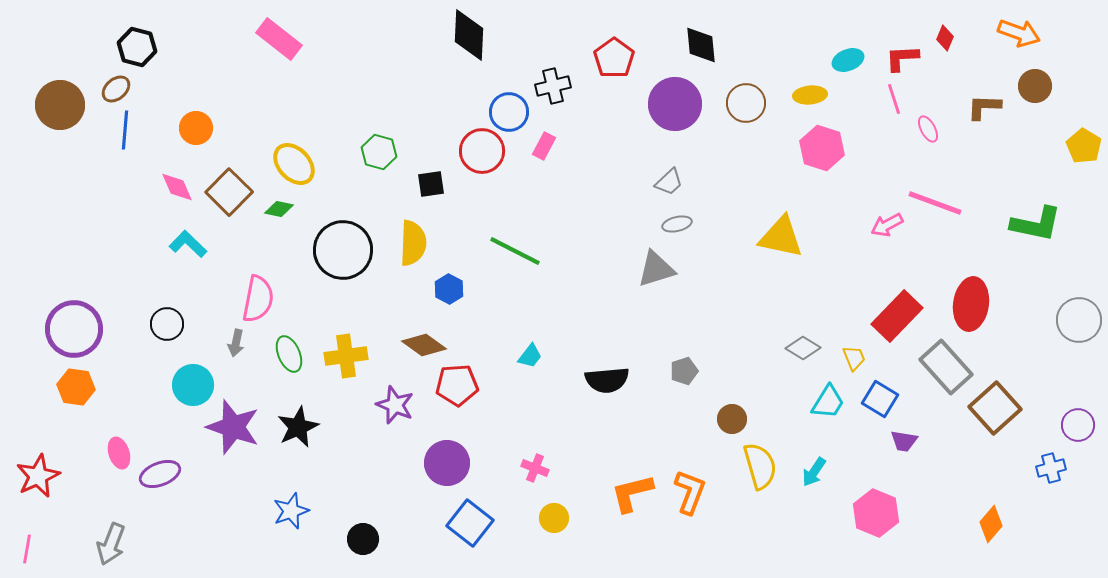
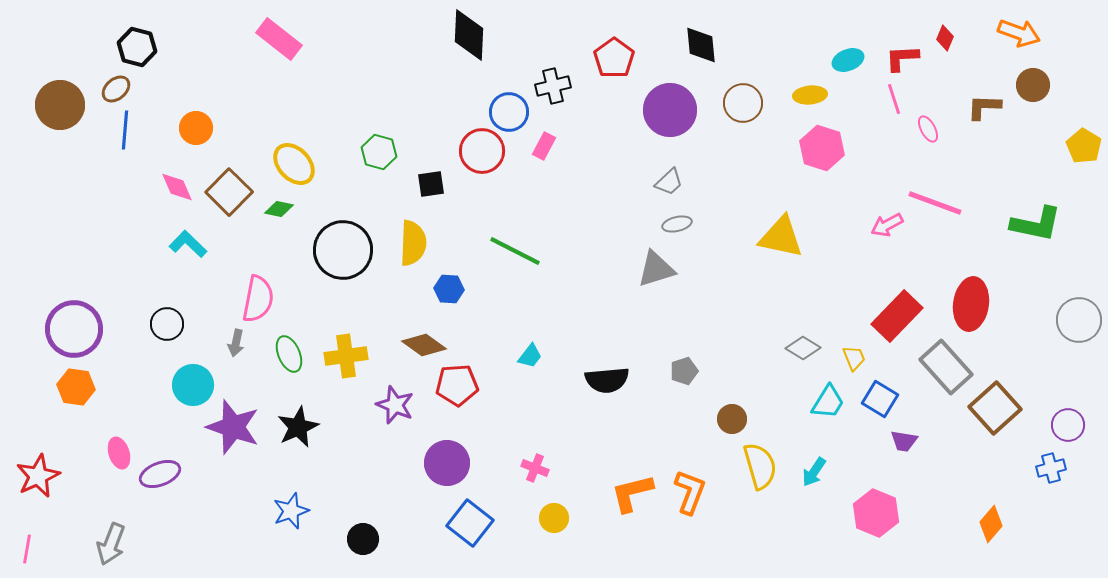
brown circle at (1035, 86): moved 2 px left, 1 px up
brown circle at (746, 103): moved 3 px left
purple circle at (675, 104): moved 5 px left, 6 px down
blue hexagon at (449, 289): rotated 24 degrees counterclockwise
purple circle at (1078, 425): moved 10 px left
